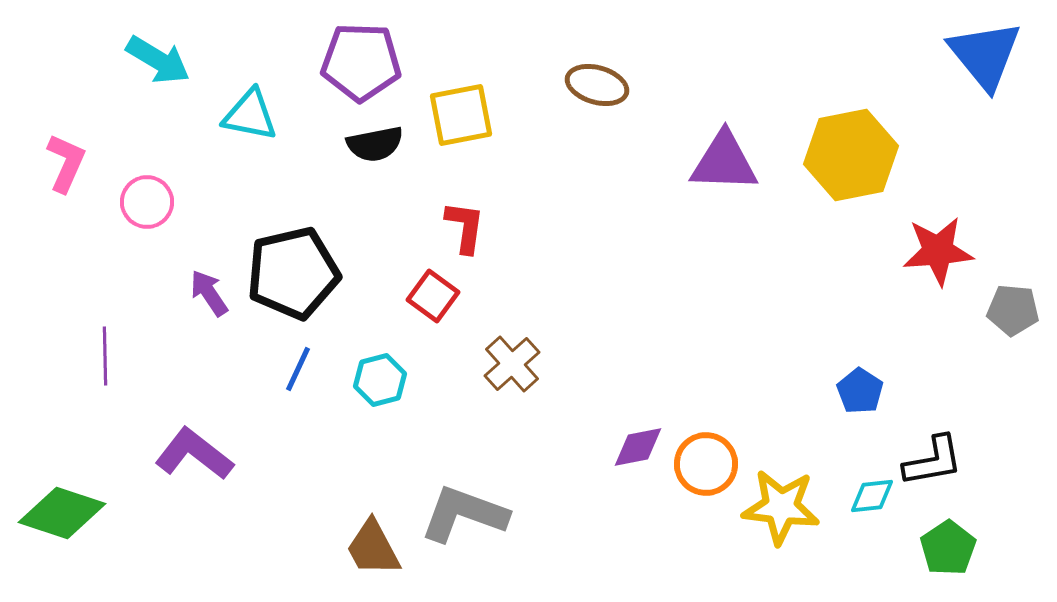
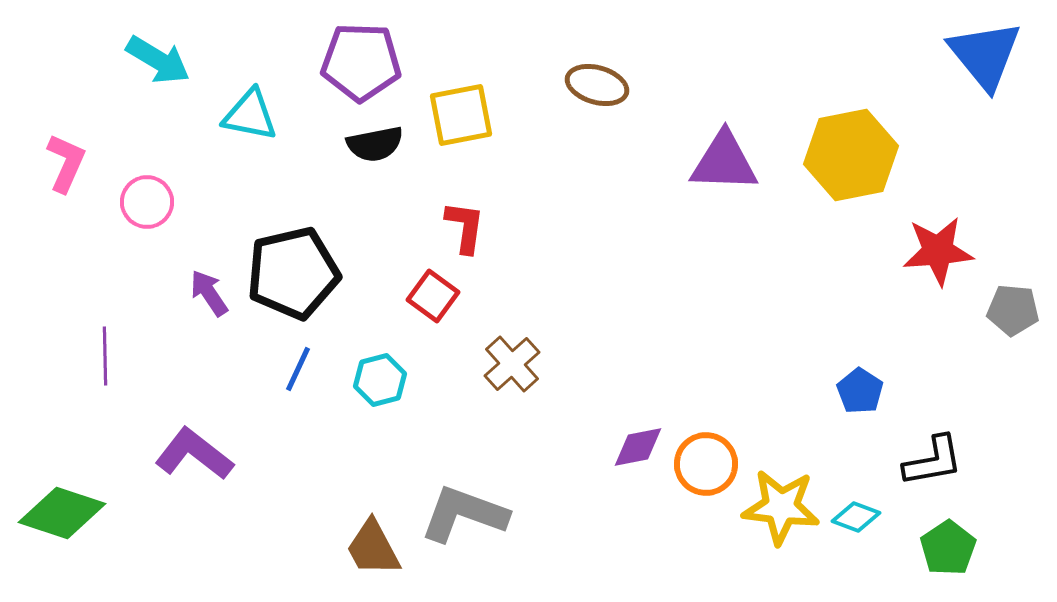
cyan diamond: moved 16 px left, 21 px down; rotated 27 degrees clockwise
